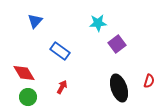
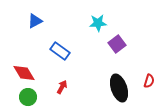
blue triangle: rotated 21 degrees clockwise
